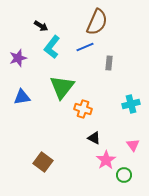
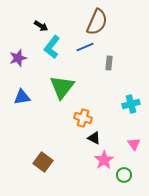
orange cross: moved 9 px down
pink triangle: moved 1 px right, 1 px up
pink star: moved 2 px left
